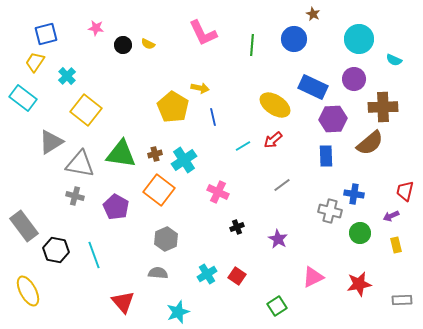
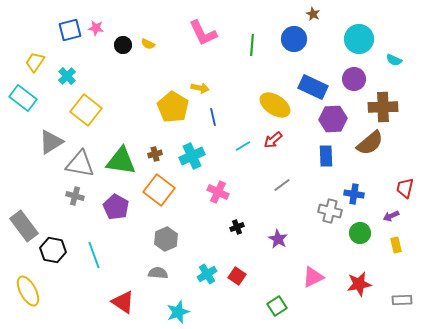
blue square at (46, 34): moved 24 px right, 4 px up
green triangle at (121, 154): moved 7 px down
cyan cross at (184, 160): moved 8 px right, 4 px up; rotated 10 degrees clockwise
red trapezoid at (405, 191): moved 3 px up
black hexagon at (56, 250): moved 3 px left
red triangle at (123, 302): rotated 15 degrees counterclockwise
